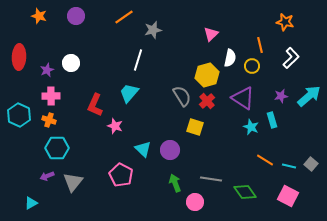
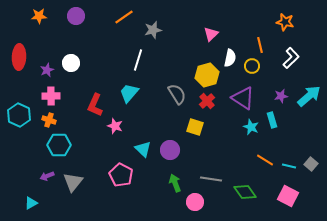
orange star at (39, 16): rotated 21 degrees counterclockwise
gray semicircle at (182, 96): moved 5 px left, 2 px up
cyan hexagon at (57, 148): moved 2 px right, 3 px up
